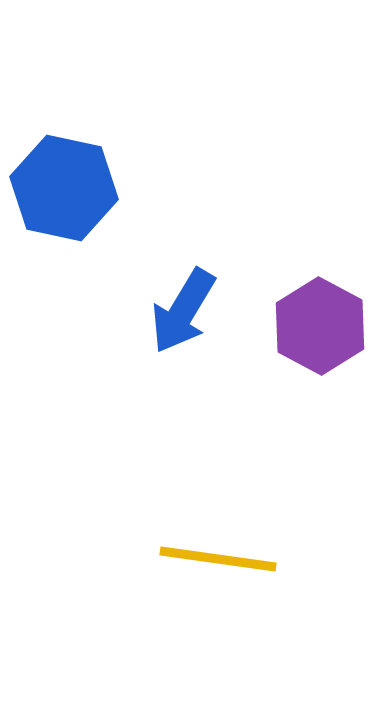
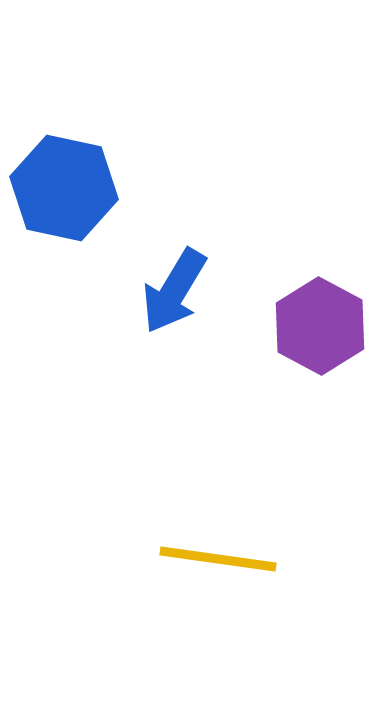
blue arrow: moved 9 px left, 20 px up
